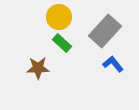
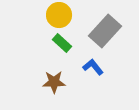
yellow circle: moved 2 px up
blue L-shape: moved 20 px left, 3 px down
brown star: moved 16 px right, 14 px down
